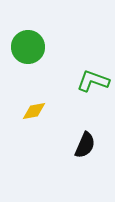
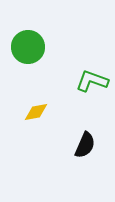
green L-shape: moved 1 px left
yellow diamond: moved 2 px right, 1 px down
